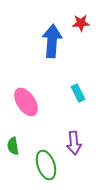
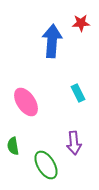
green ellipse: rotated 12 degrees counterclockwise
